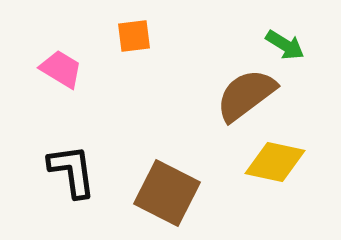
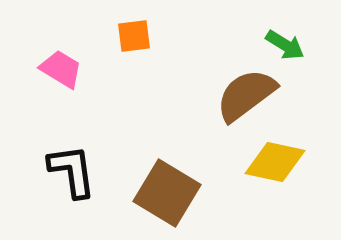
brown square: rotated 4 degrees clockwise
